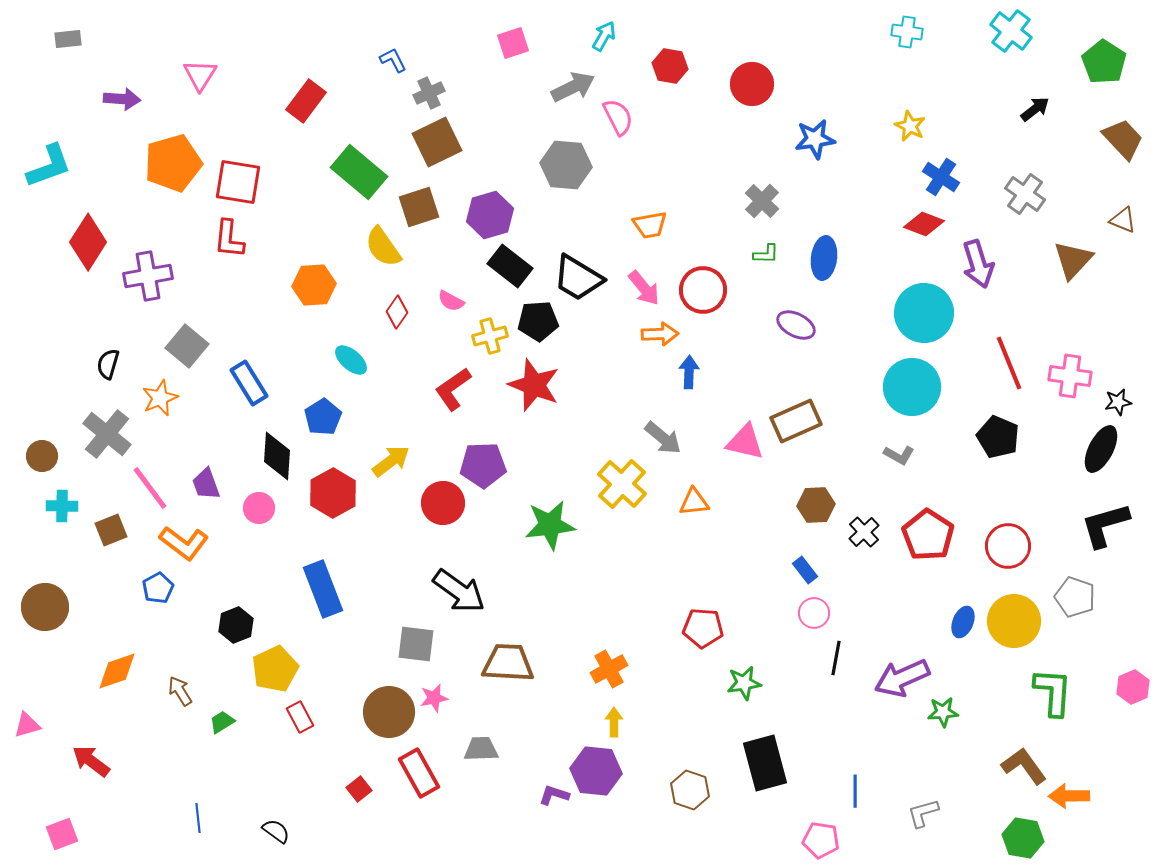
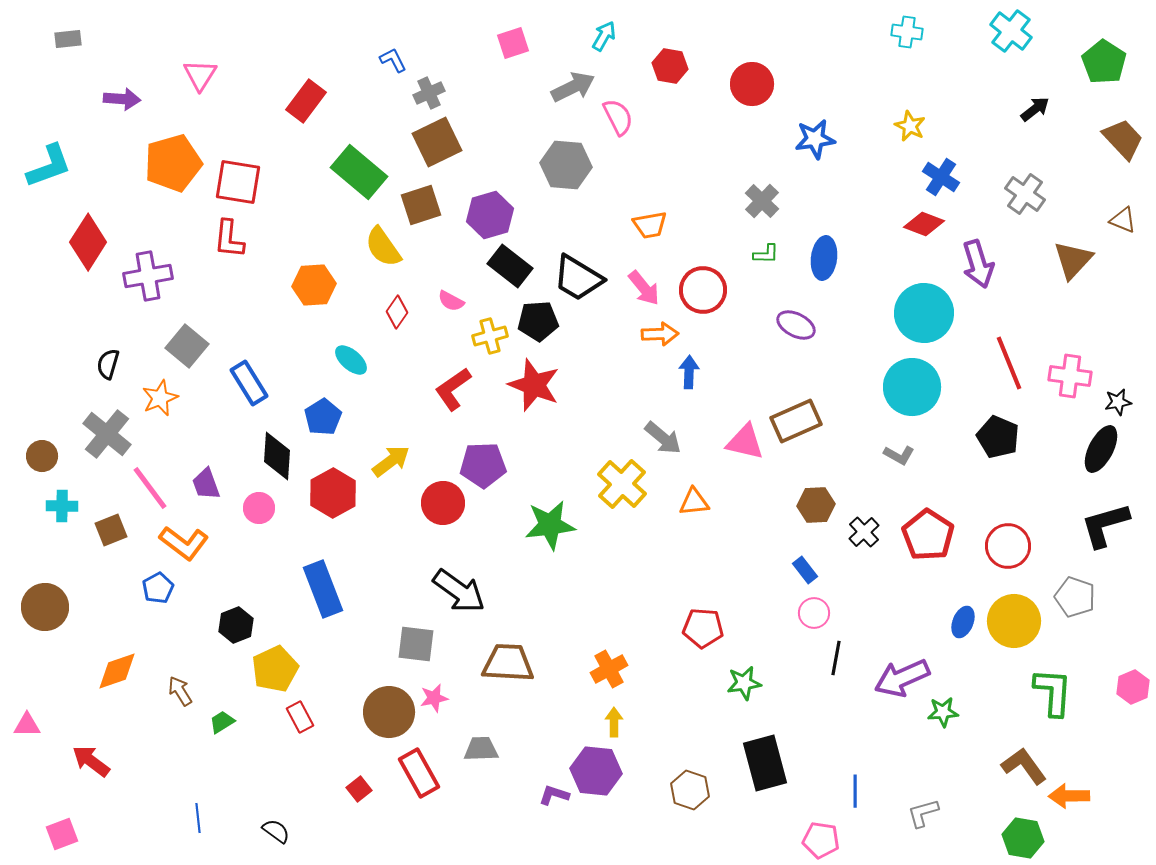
brown square at (419, 207): moved 2 px right, 2 px up
pink triangle at (27, 725): rotated 16 degrees clockwise
